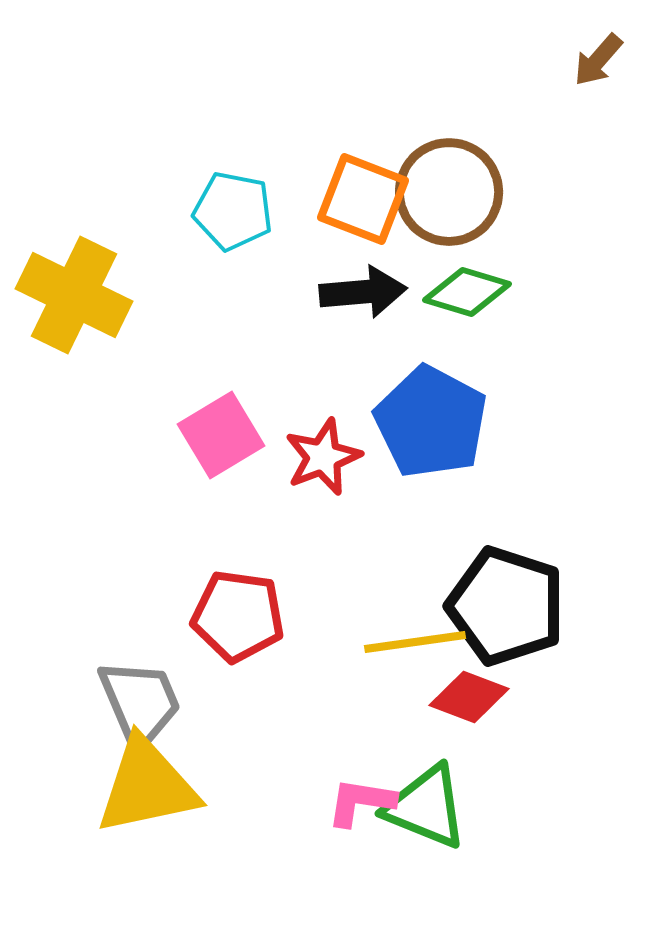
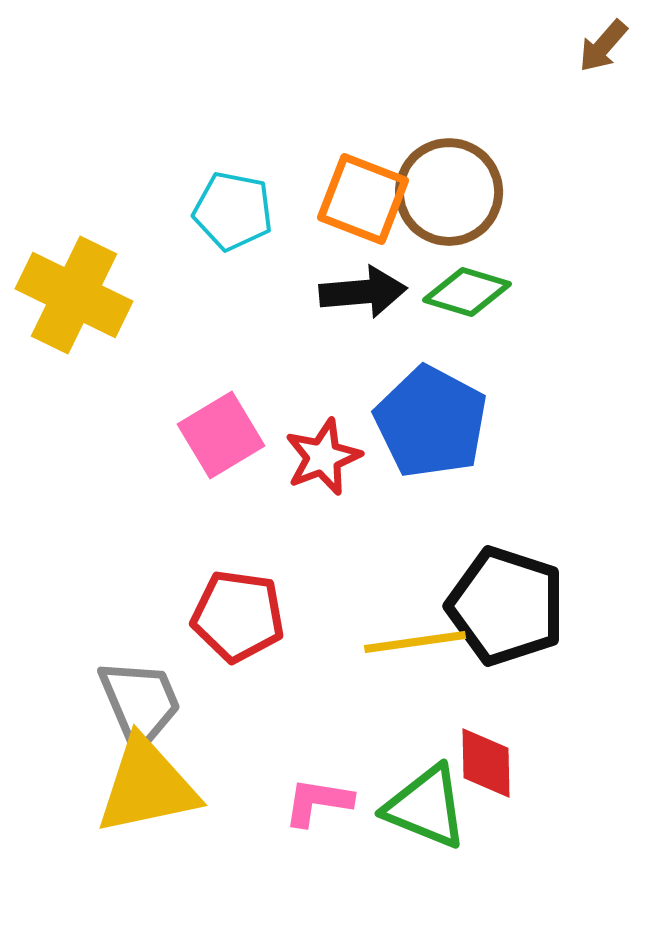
brown arrow: moved 5 px right, 14 px up
red diamond: moved 17 px right, 66 px down; rotated 68 degrees clockwise
pink L-shape: moved 43 px left
